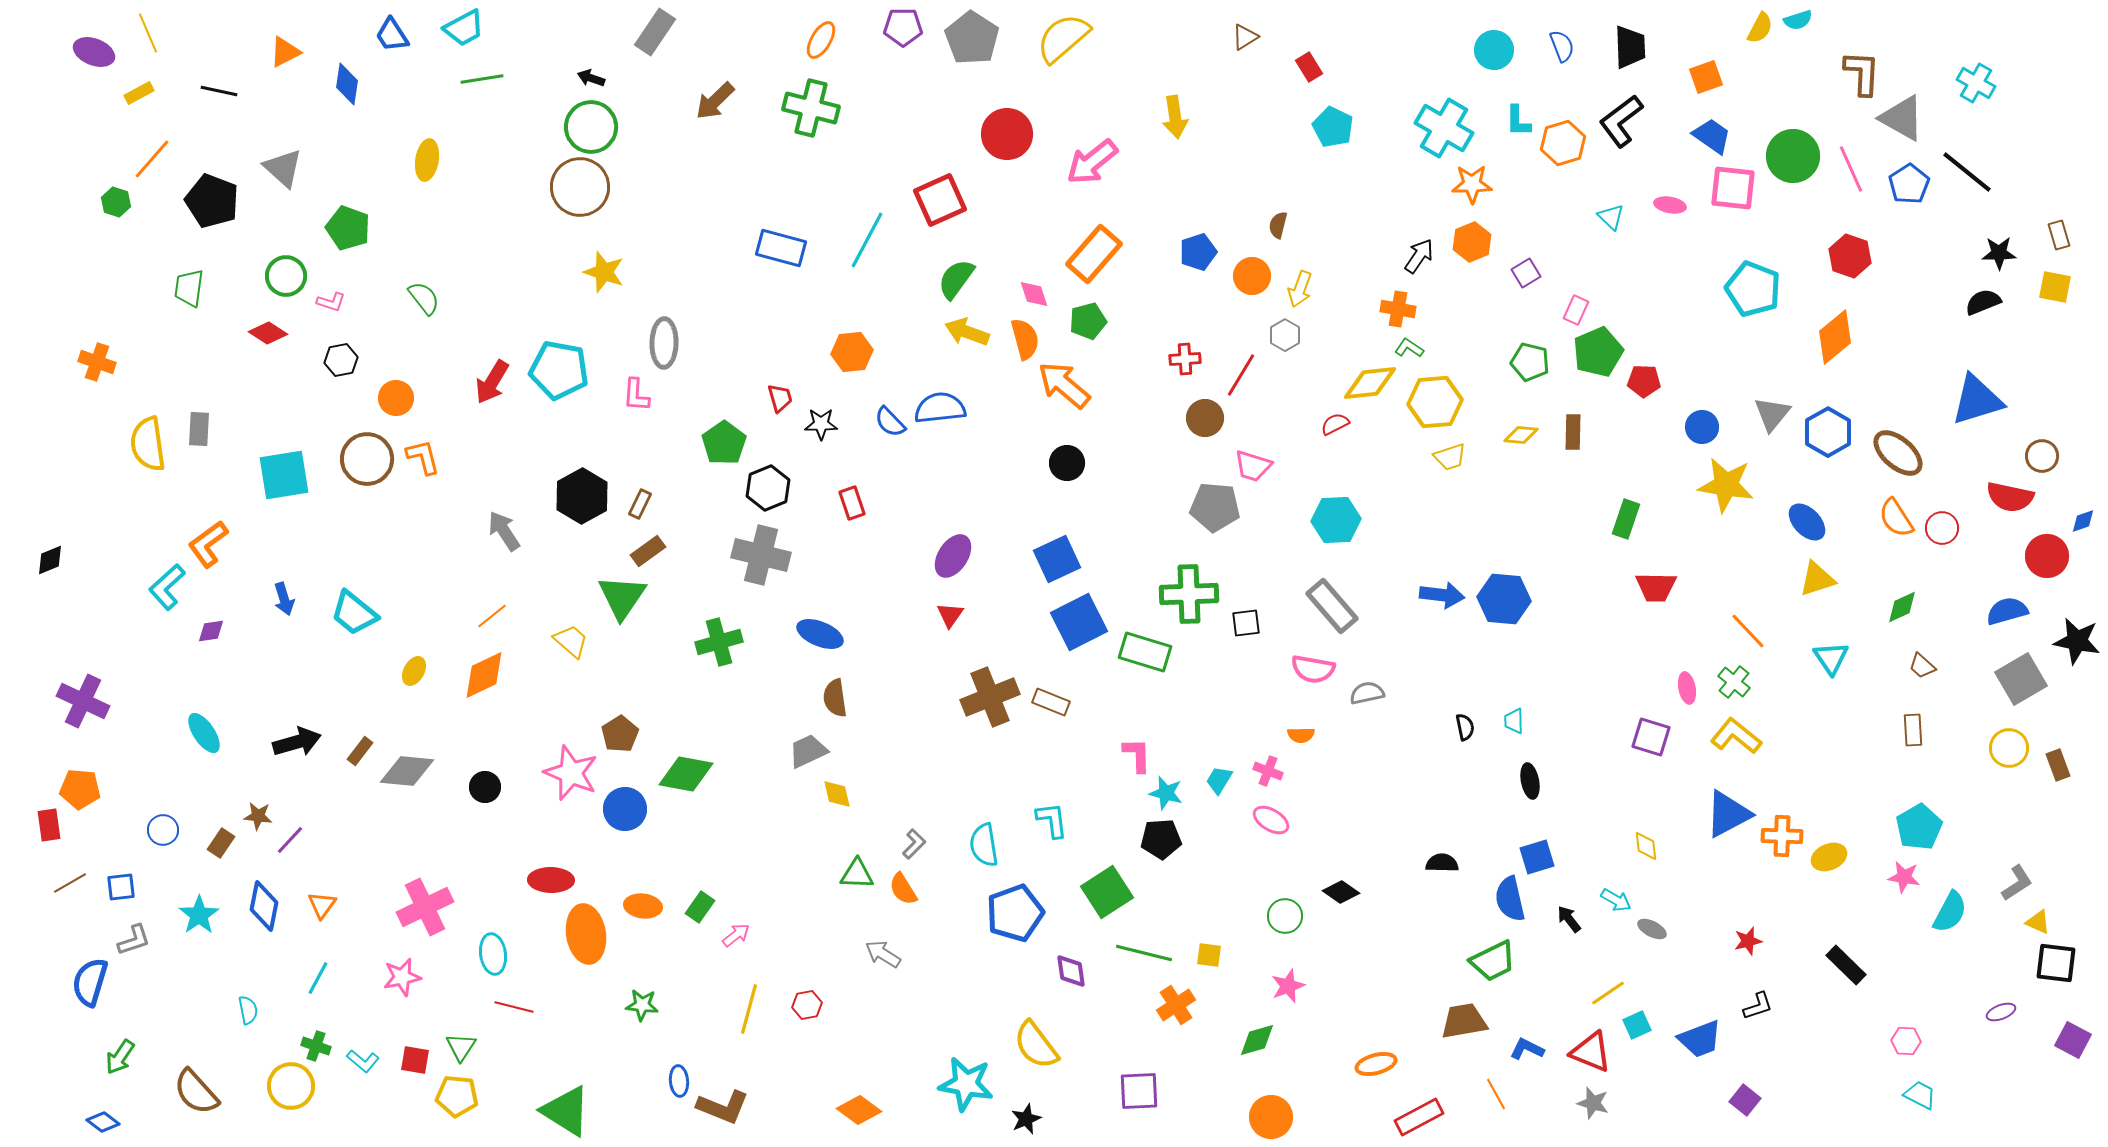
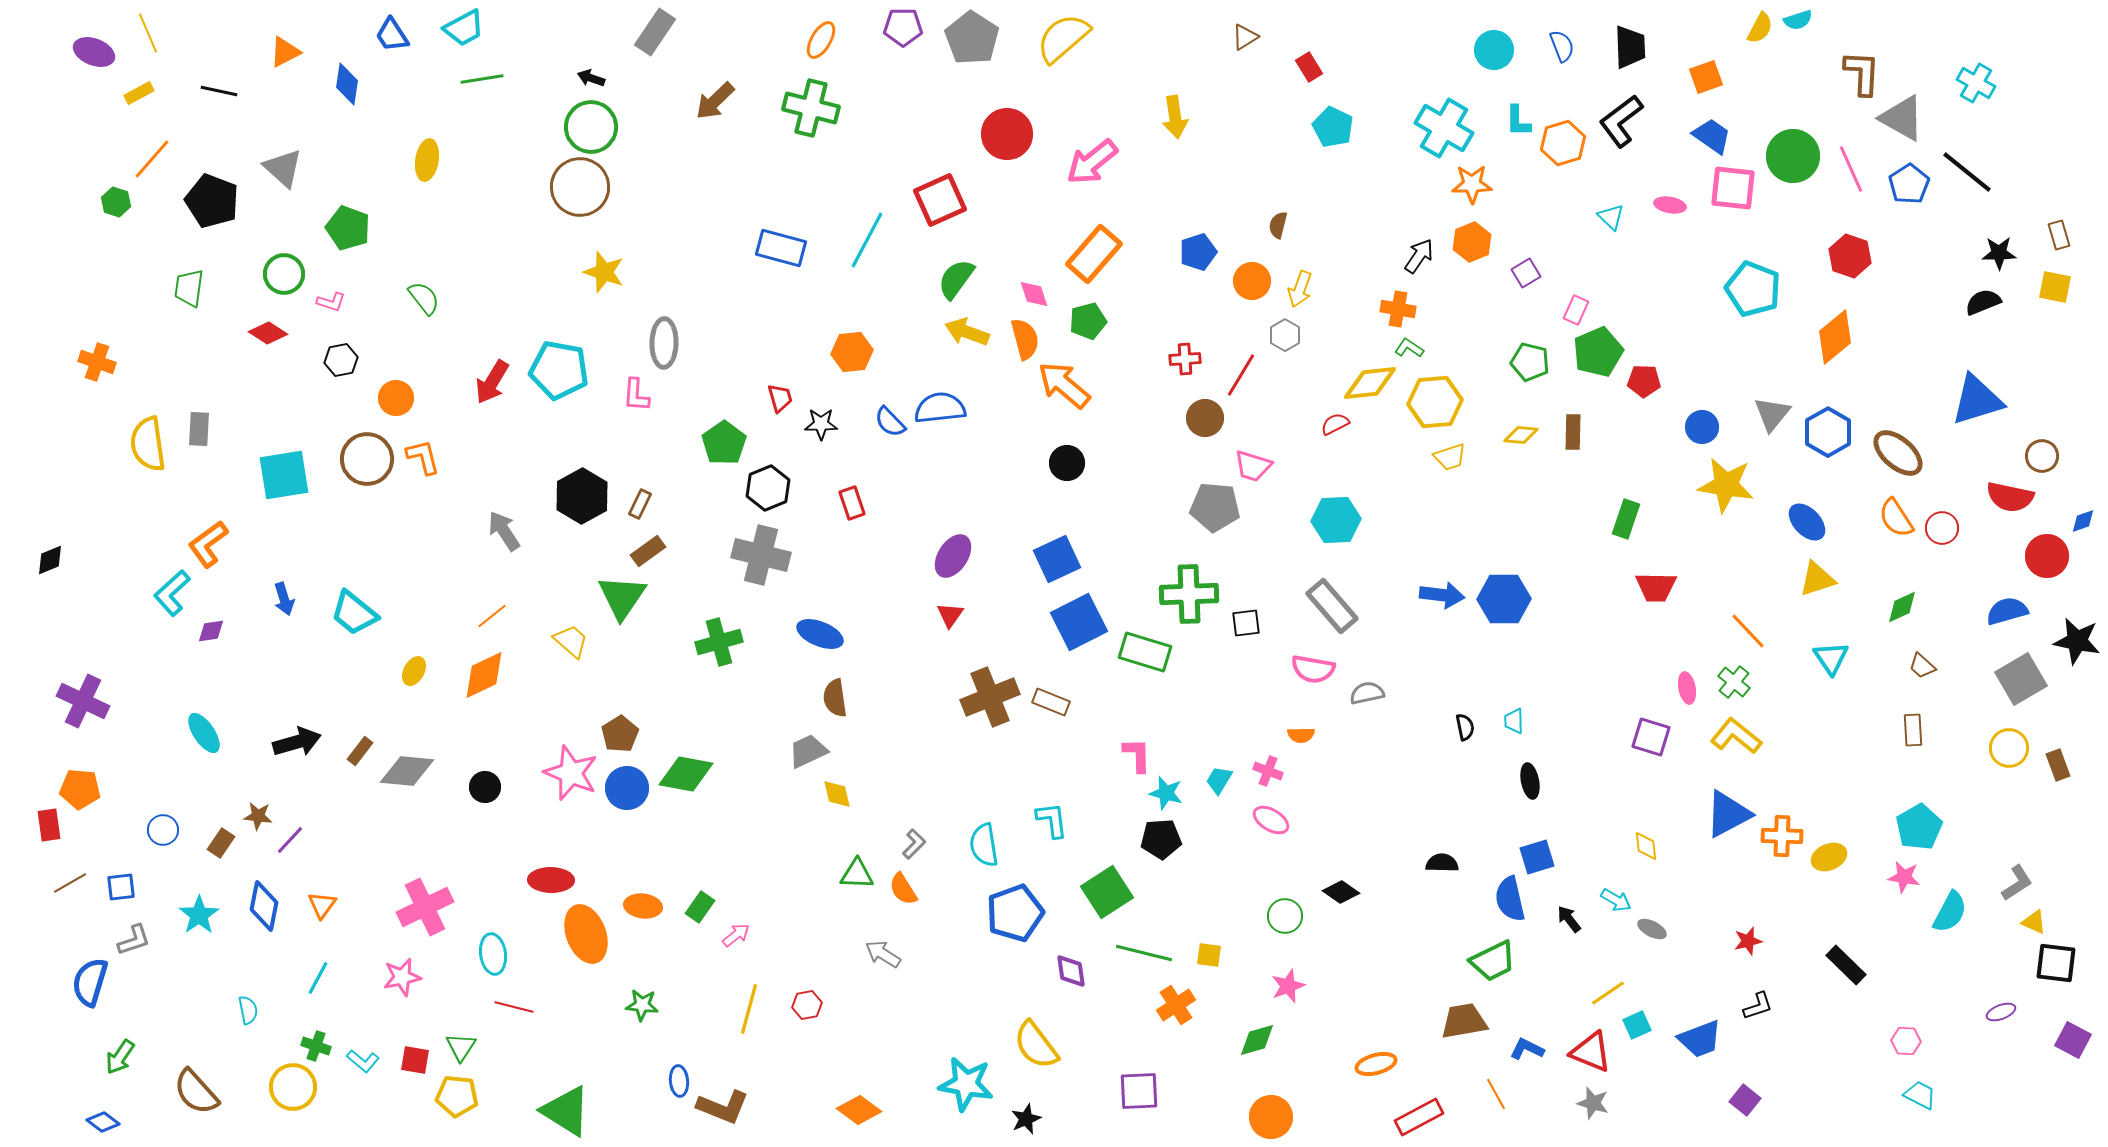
green circle at (286, 276): moved 2 px left, 2 px up
orange circle at (1252, 276): moved 5 px down
cyan L-shape at (167, 587): moved 5 px right, 6 px down
blue hexagon at (1504, 599): rotated 6 degrees counterclockwise
blue circle at (625, 809): moved 2 px right, 21 px up
yellow triangle at (2038, 922): moved 4 px left
orange ellipse at (586, 934): rotated 12 degrees counterclockwise
yellow circle at (291, 1086): moved 2 px right, 1 px down
